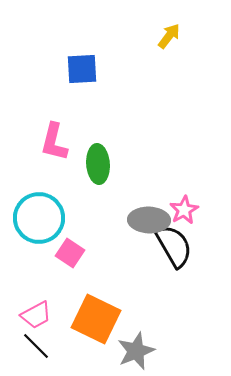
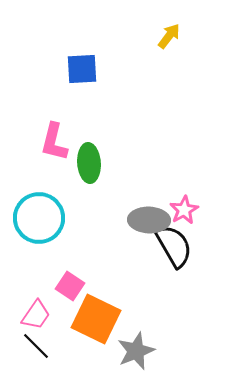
green ellipse: moved 9 px left, 1 px up
pink square: moved 33 px down
pink trapezoid: rotated 28 degrees counterclockwise
